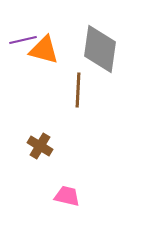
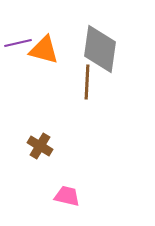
purple line: moved 5 px left, 3 px down
brown line: moved 9 px right, 8 px up
